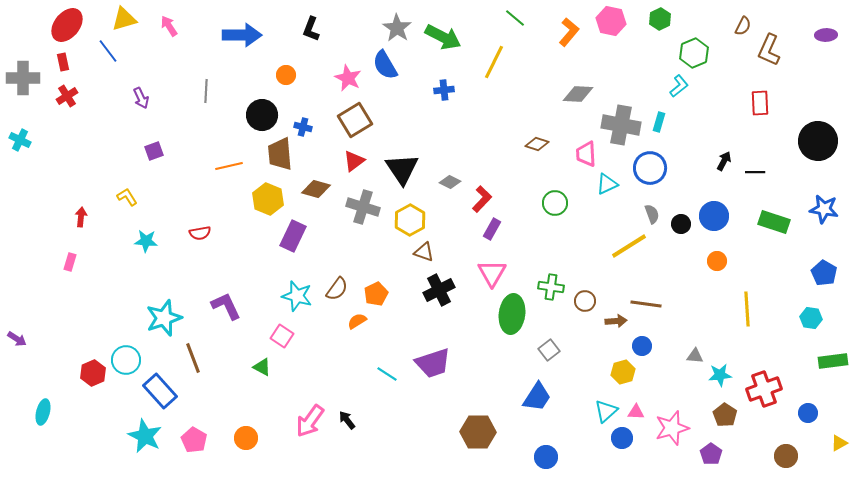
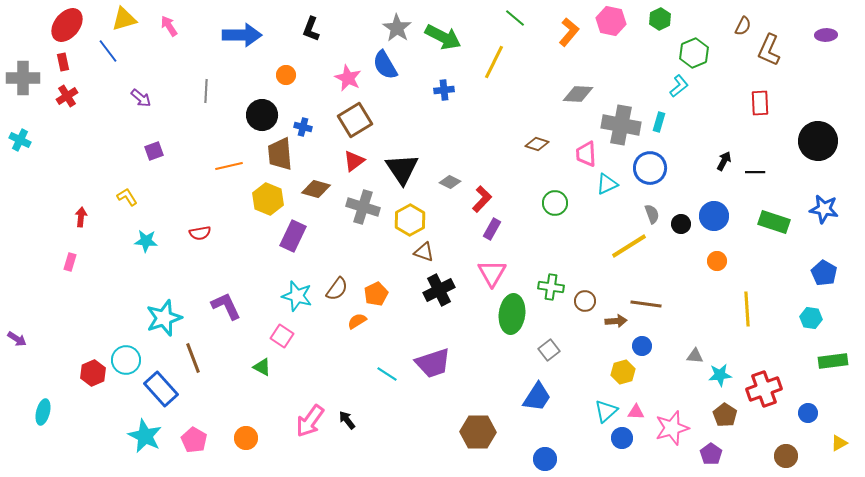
purple arrow at (141, 98): rotated 25 degrees counterclockwise
blue rectangle at (160, 391): moved 1 px right, 2 px up
blue circle at (546, 457): moved 1 px left, 2 px down
